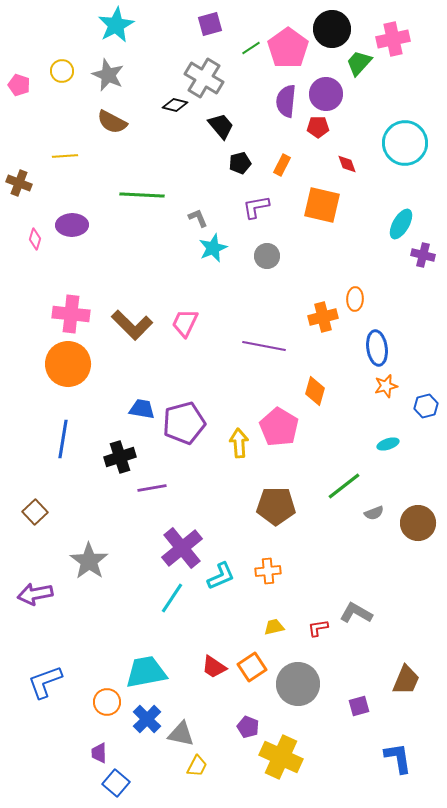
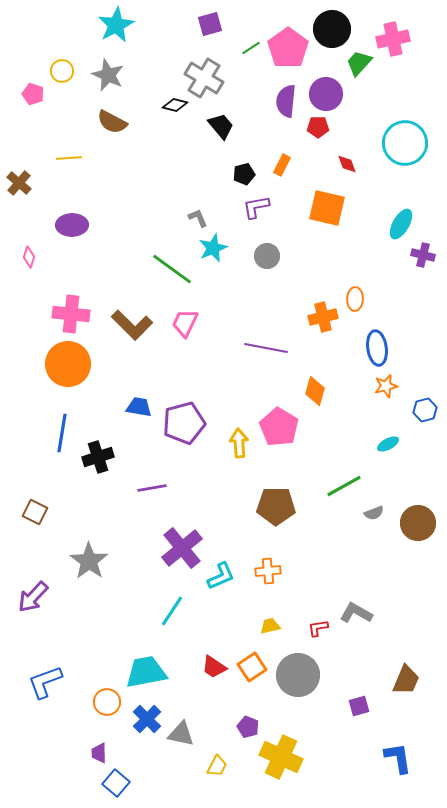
pink pentagon at (19, 85): moved 14 px right, 9 px down
yellow line at (65, 156): moved 4 px right, 2 px down
black pentagon at (240, 163): moved 4 px right, 11 px down
brown cross at (19, 183): rotated 20 degrees clockwise
green line at (142, 195): moved 30 px right, 74 px down; rotated 33 degrees clockwise
orange square at (322, 205): moved 5 px right, 3 px down
pink diamond at (35, 239): moved 6 px left, 18 px down
purple line at (264, 346): moved 2 px right, 2 px down
blue hexagon at (426, 406): moved 1 px left, 4 px down
blue trapezoid at (142, 409): moved 3 px left, 2 px up
blue line at (63, 439): moved 1 px left, 6 px up
cyan ellipse at (388, 444): rotated 10 degrees counterclockwise
black cross at (120, 457): moved 22 px left
green line at (344, 486): rotated 9 degrees clockwise
brown square at (35, 512): rotated 20 degrees counterclockwise
purple arrow at (35, 594): moved 2 px left, 3 px down; rotated 36 degrees counterclockwise
cyan line at (172, 598): moved 13 px down
yellow trapezoid at (274, 627): moved 4 px left, 1 px up
gray circle at (298, 684): moved 9 px up
yellow trapezoid at (197, 766): moved 20 px right
